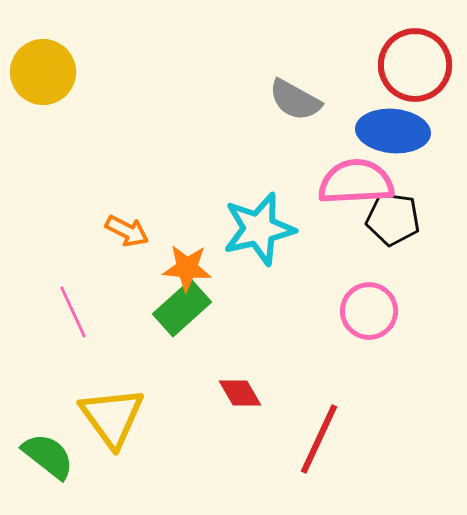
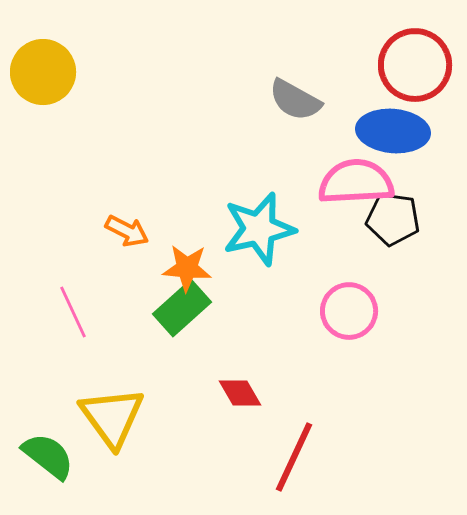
pink circle: moved 20 px left
red line: moved 25 px left, 18 px down
